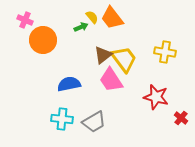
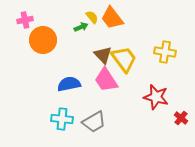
pink cross: rotated 35 degrees counterclockwise
brown triangle: rotated 36 degrees counterclockwise
pink trapezoid: moved 5 px left
